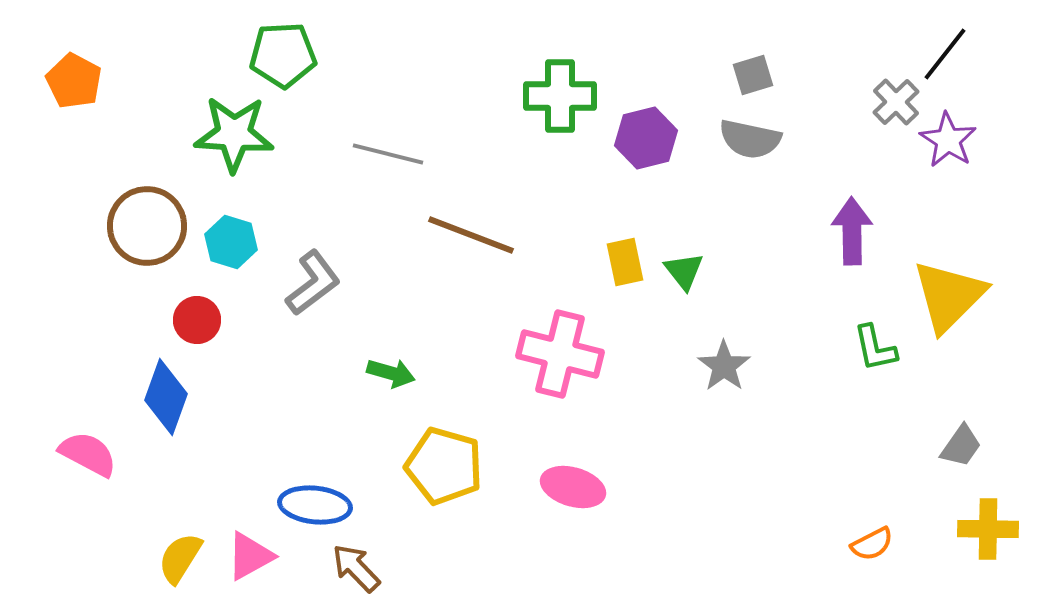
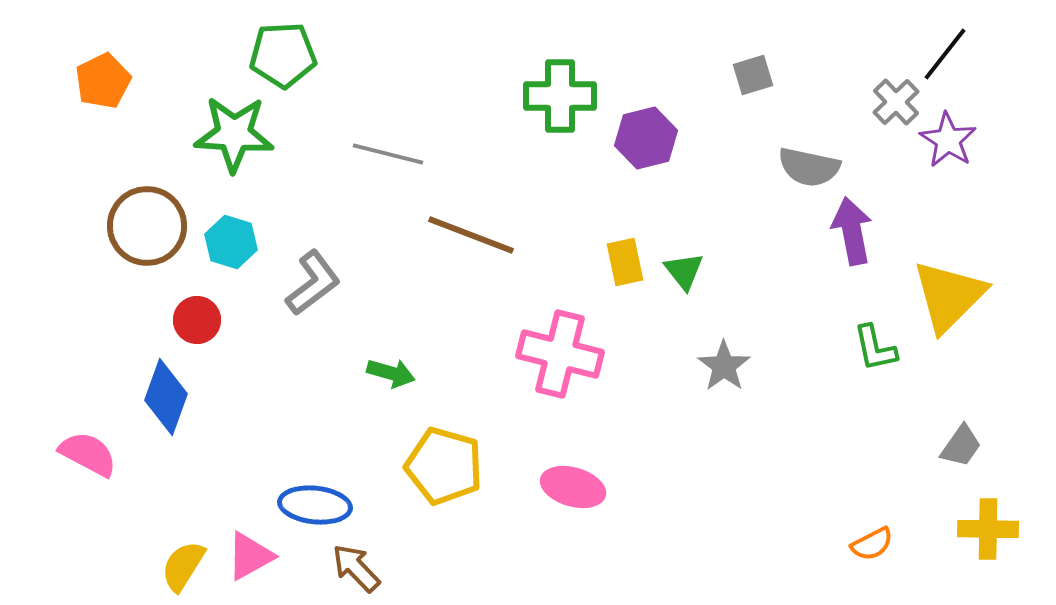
orange pentagon: moved 29 px right; rotated 18 degrees clockwise
gray semicircle: moved 59 px right, 28 px down
purple arrow: rotated 10 degrees counterclockwise
yellow semicircle: moved 3 px right, 8 px down
